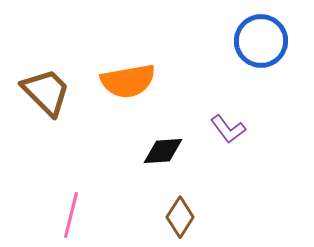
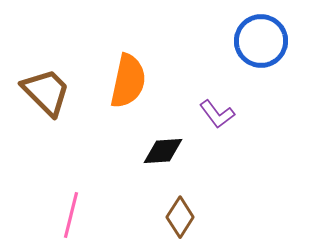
orange semicircle: rotated 68 degrees counterclockwise
purple L-shape: moved 11 px left, 15 px up
